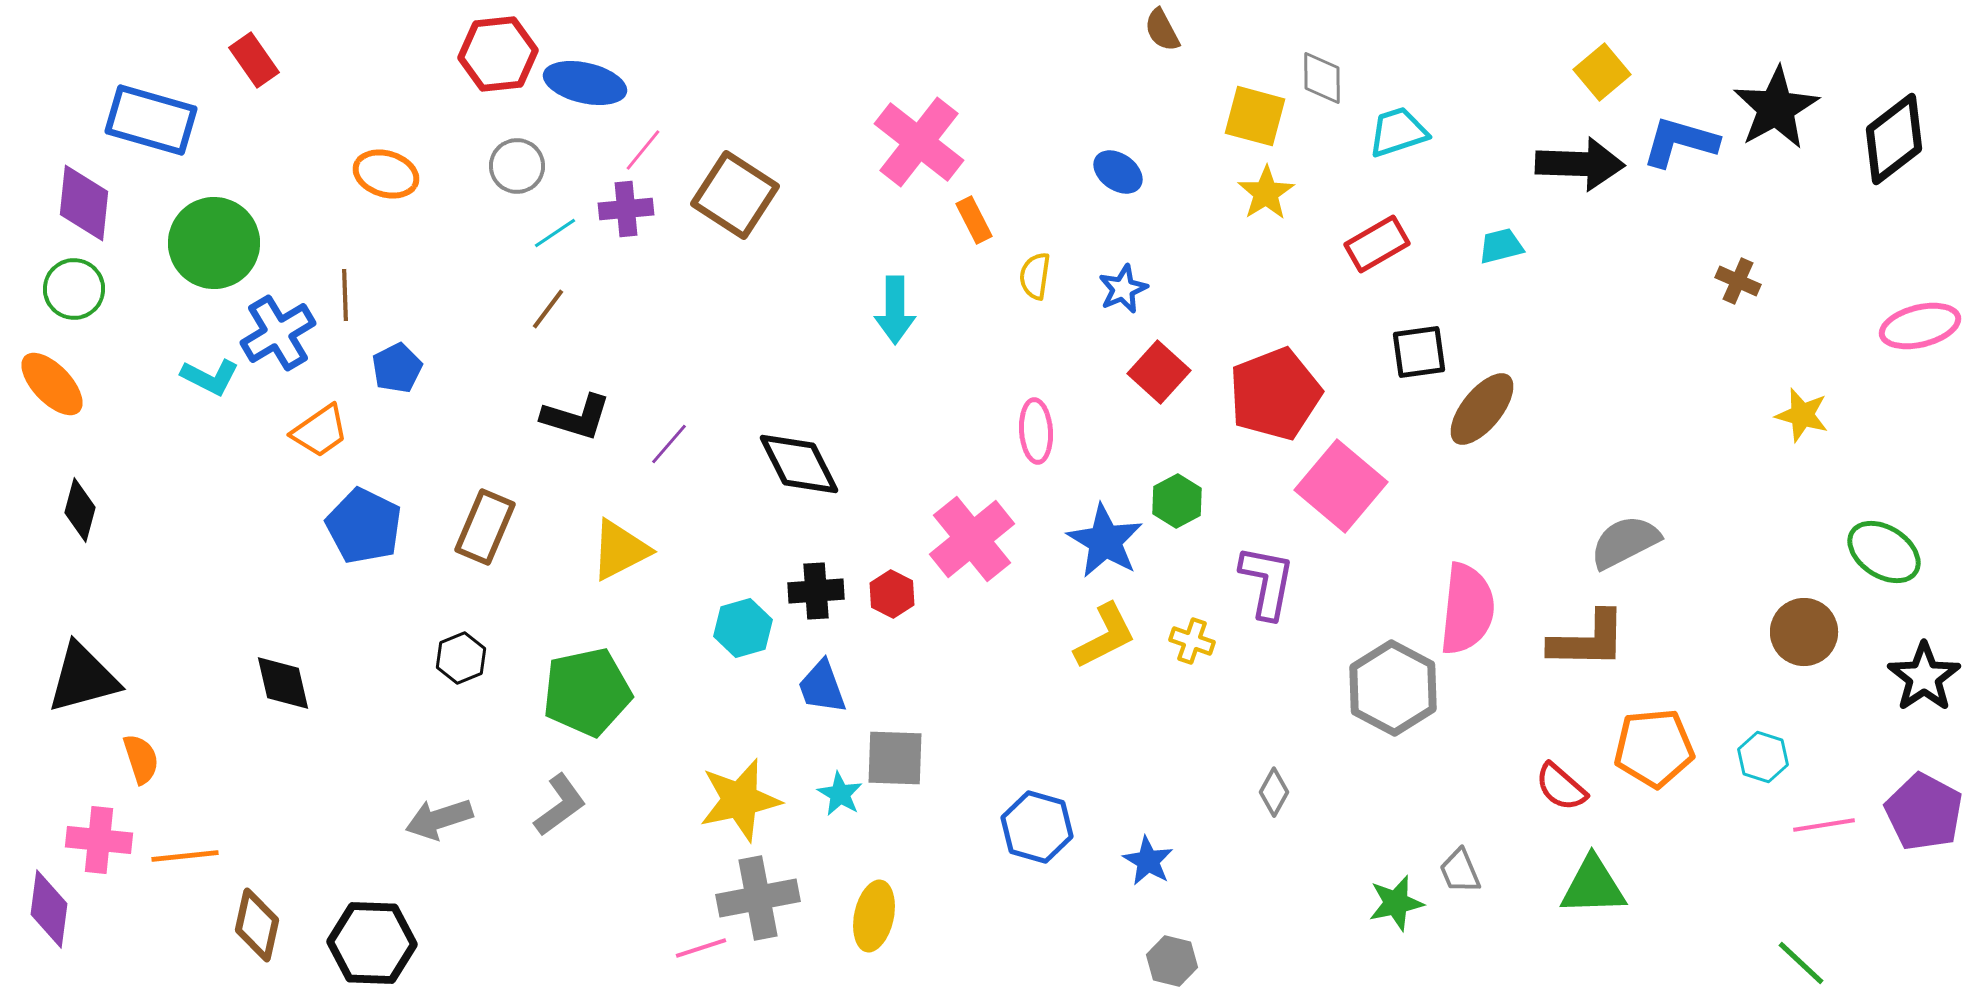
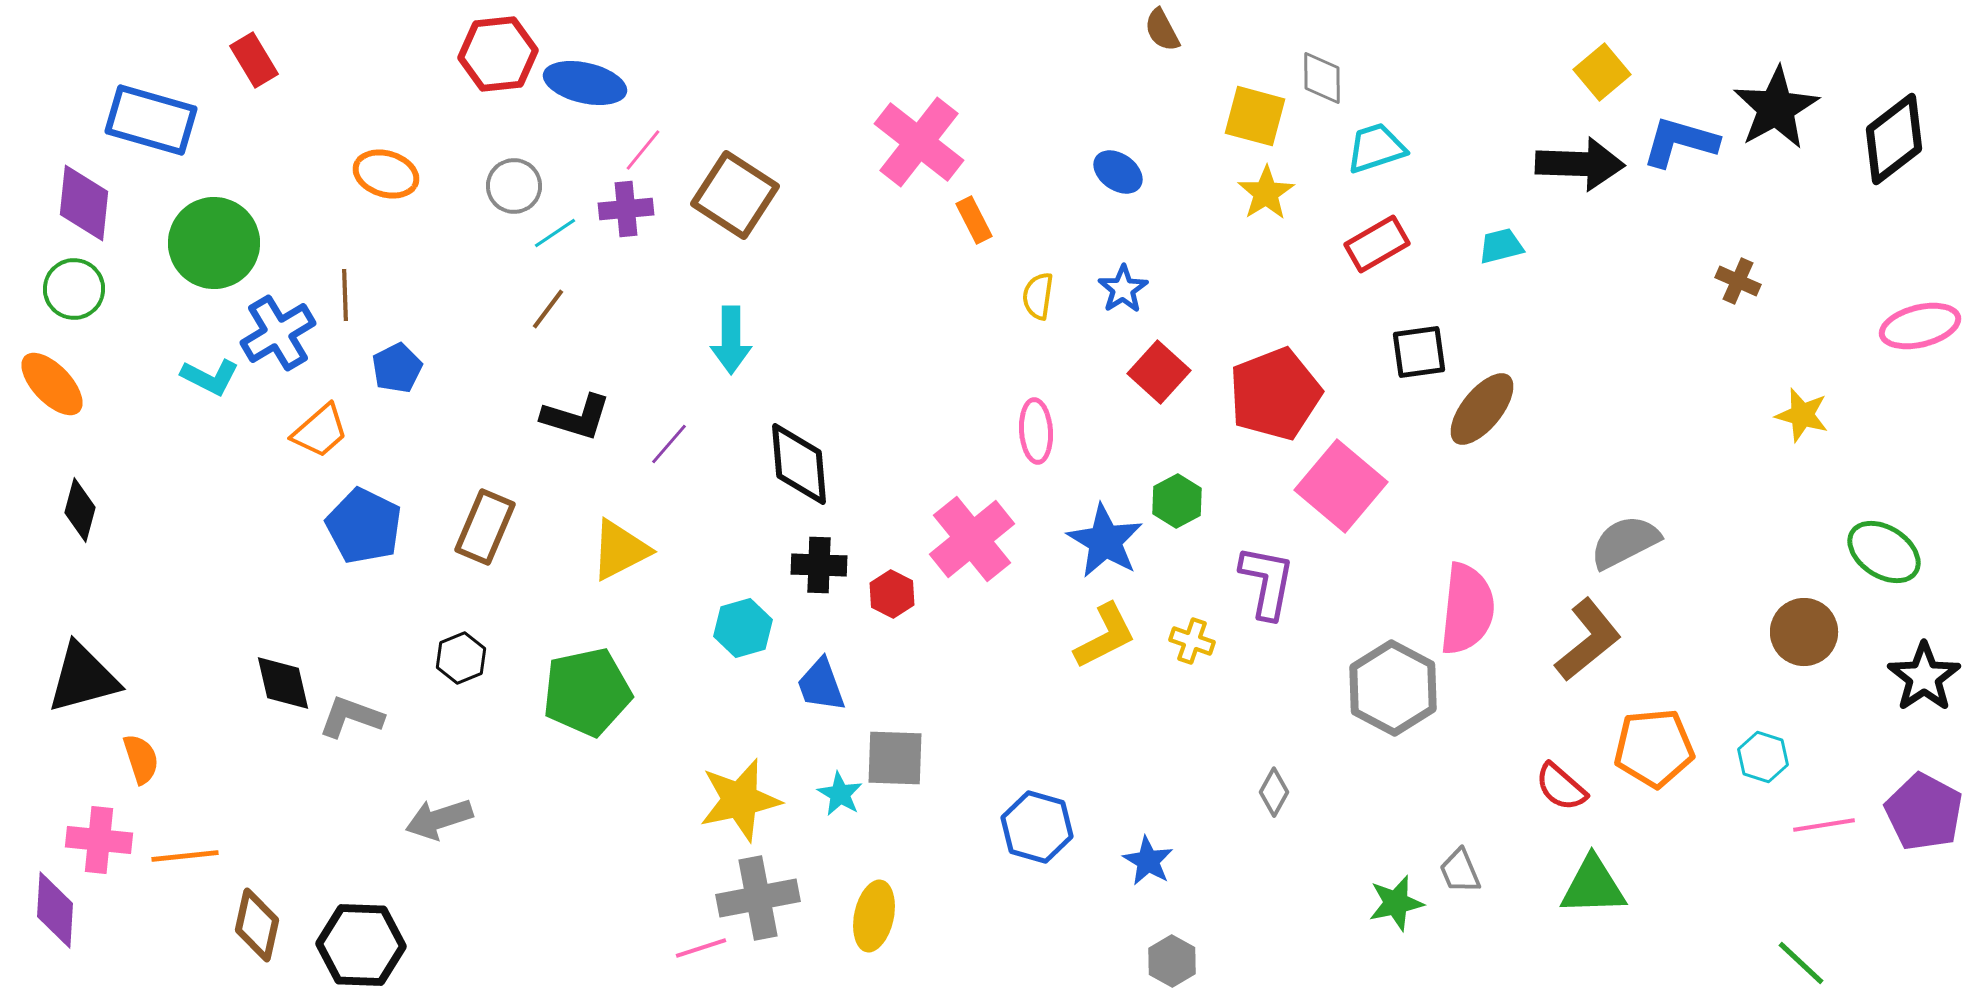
red rectangle at (254, 60): rotated 4 degrees clockwise
cyan trapezoid at (1398, 132): moved 22 px left, 16 px down
gray circle at (517, 166): moved 3 px left, 20 px down
yellow semicircle at (1035, 276): moved 3 px right, 20 px down
blue star at (1123, 289): rotated 9 degrees counterclockwise
cyan arrow at (895, 310): moved 164 px left, 30 px down
orange trapezoid at (320, 431): rotated 6 degrees counterclockwise
black diamond at (799, 464): rotated 22 degrees clockwise
black cross at (816, 591): moved 3 px right, 26 px up; rotated 6 degrees clockwise
brown L-shape at (1588, 640): rotated 40 degrees counterclockwise
blue trapezoid at (822, 687): moved 1 px left, 2 px up
gray L-shape at (560, 805): moved 209 px left, 88 px up; rotated 124 degrees counterclockwise
purple diamond at (49, 909): moved 6 px right, 1 px down; rotated 4 degrees counterclockwise
black hexagon at (372, 943): moved 11 px left, 2 px down
gray hexagon at (1172, 961): rotated 15 degrees clockwise
